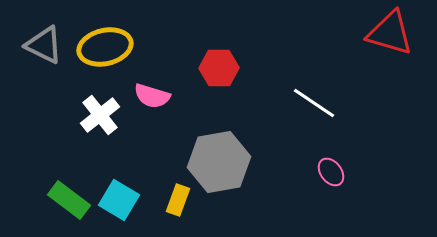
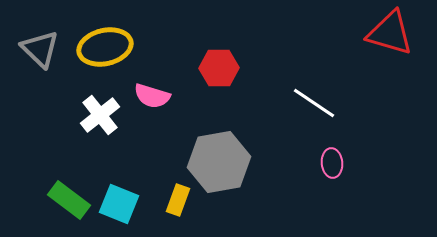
gray triangle: moved 4 px left, 4 px down; rotated 18 degrees clockwise
pink ellipse: moved 1 px right, 9 px up; rotated 32 degrees clockwise
cyan square: moved 4 px down; rotated 9 degrees counterclockwise
